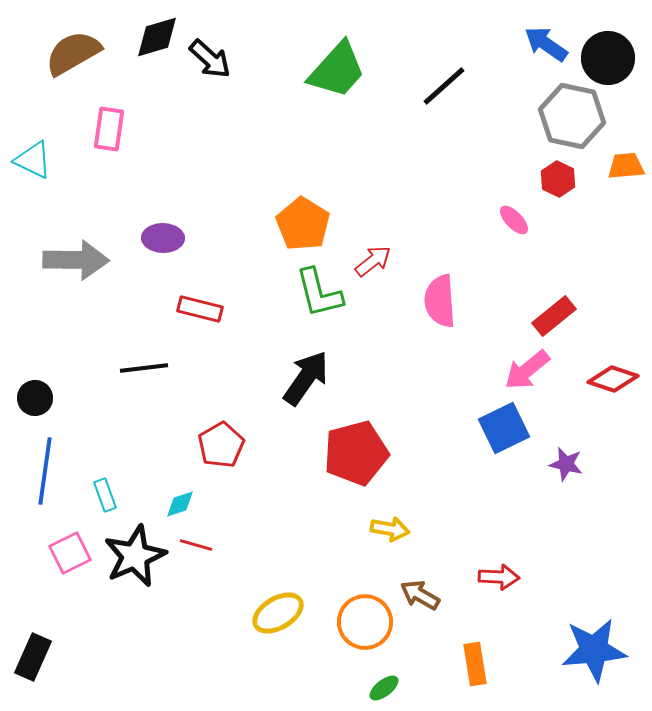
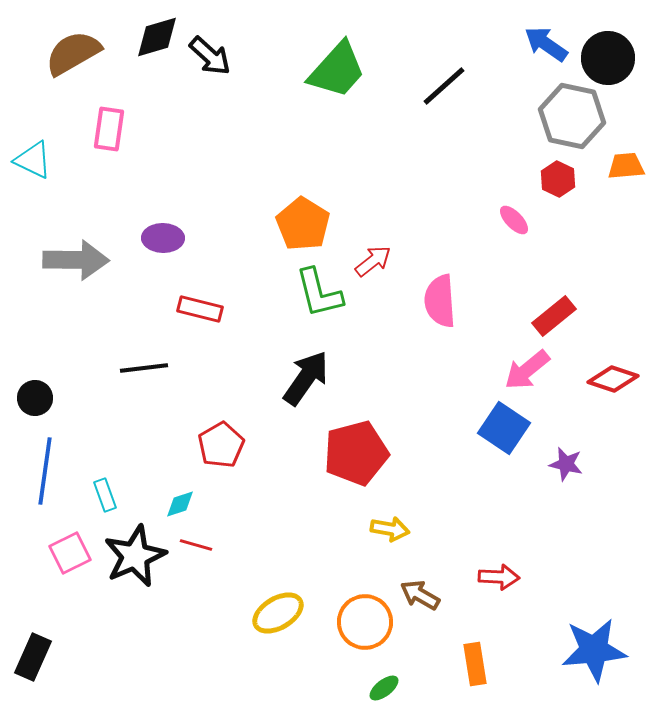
black arrow at (210, 59): moved 3 px up
blue square at (504, 428): rotated 30 degrees counterclockwise
